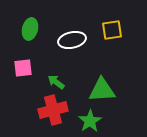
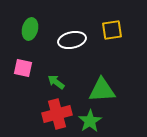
pink square: rotated 18 degrees clockwise
red cross: moved 4 px right, 4 px down
